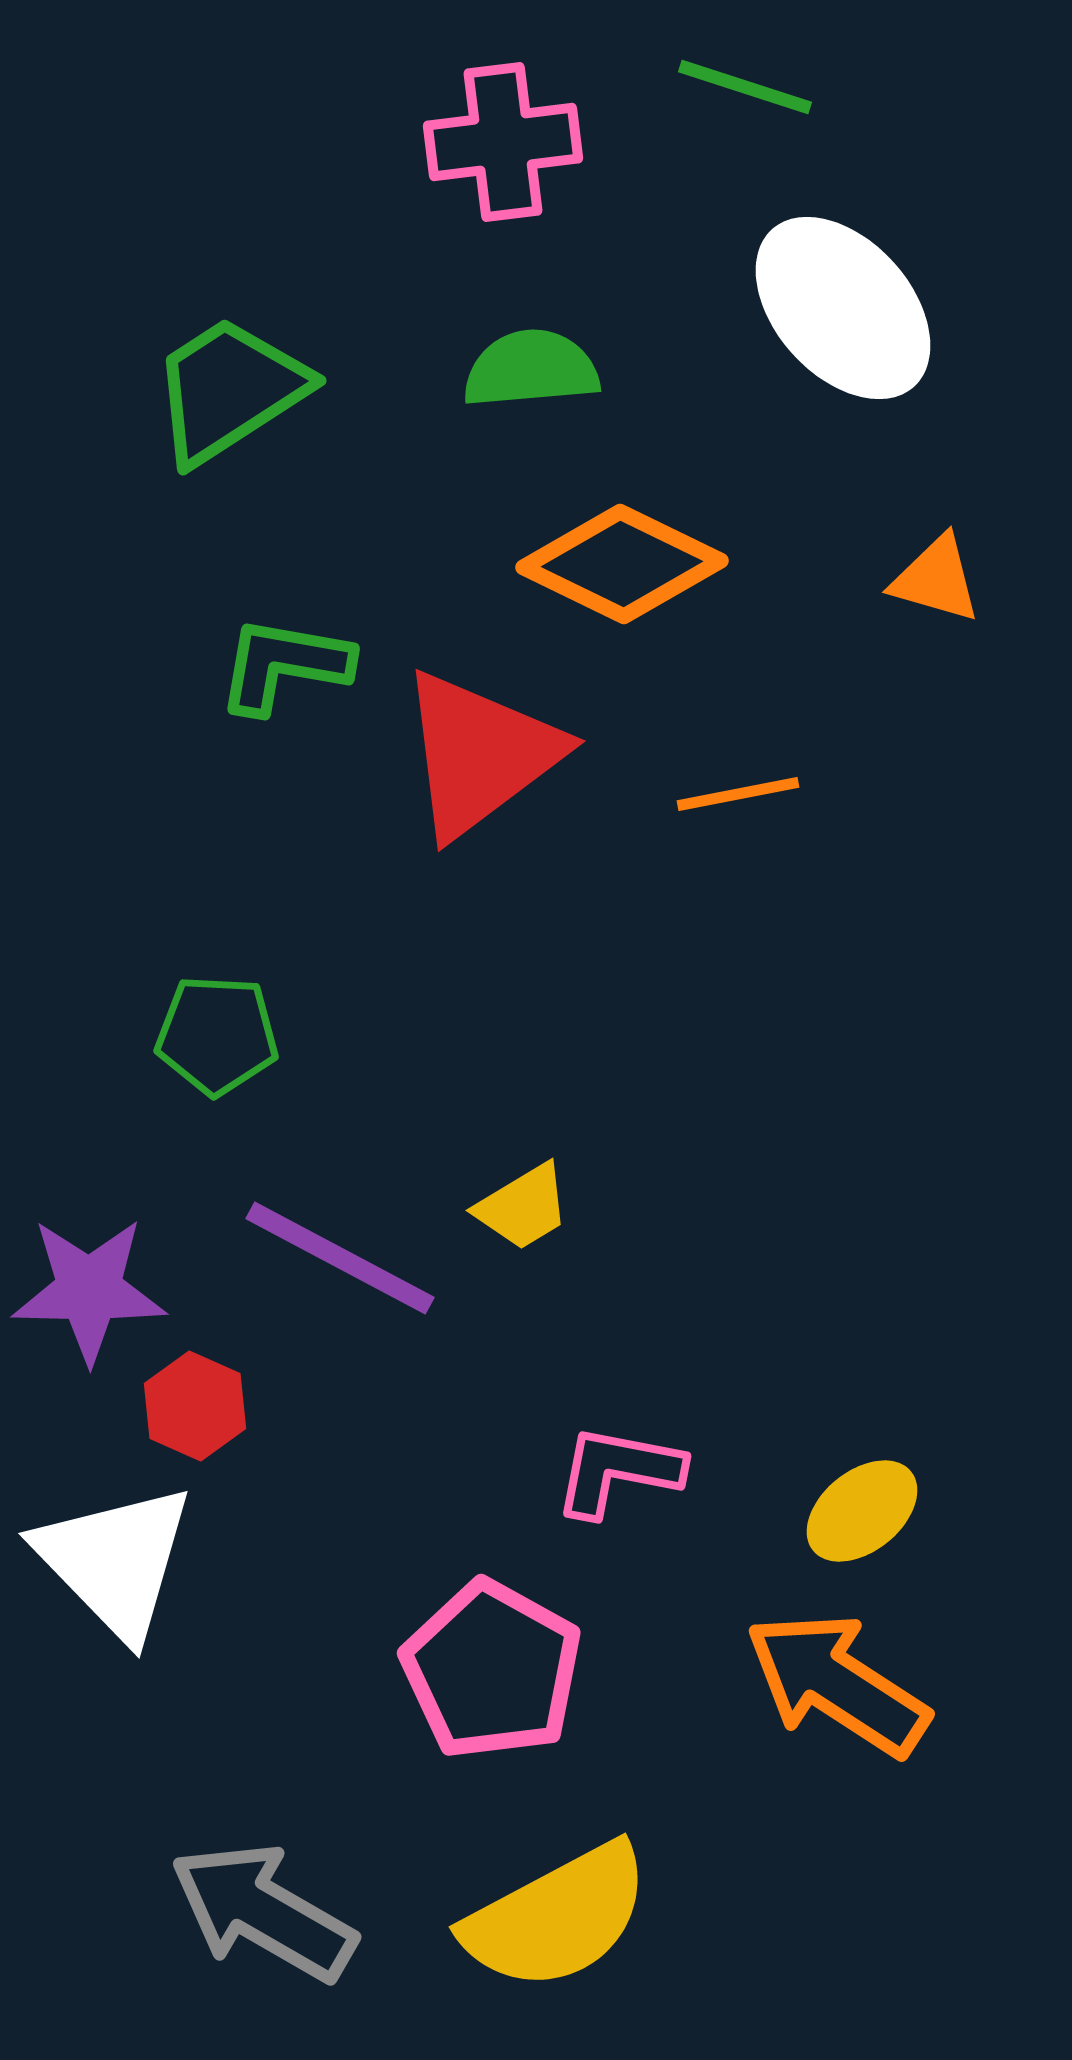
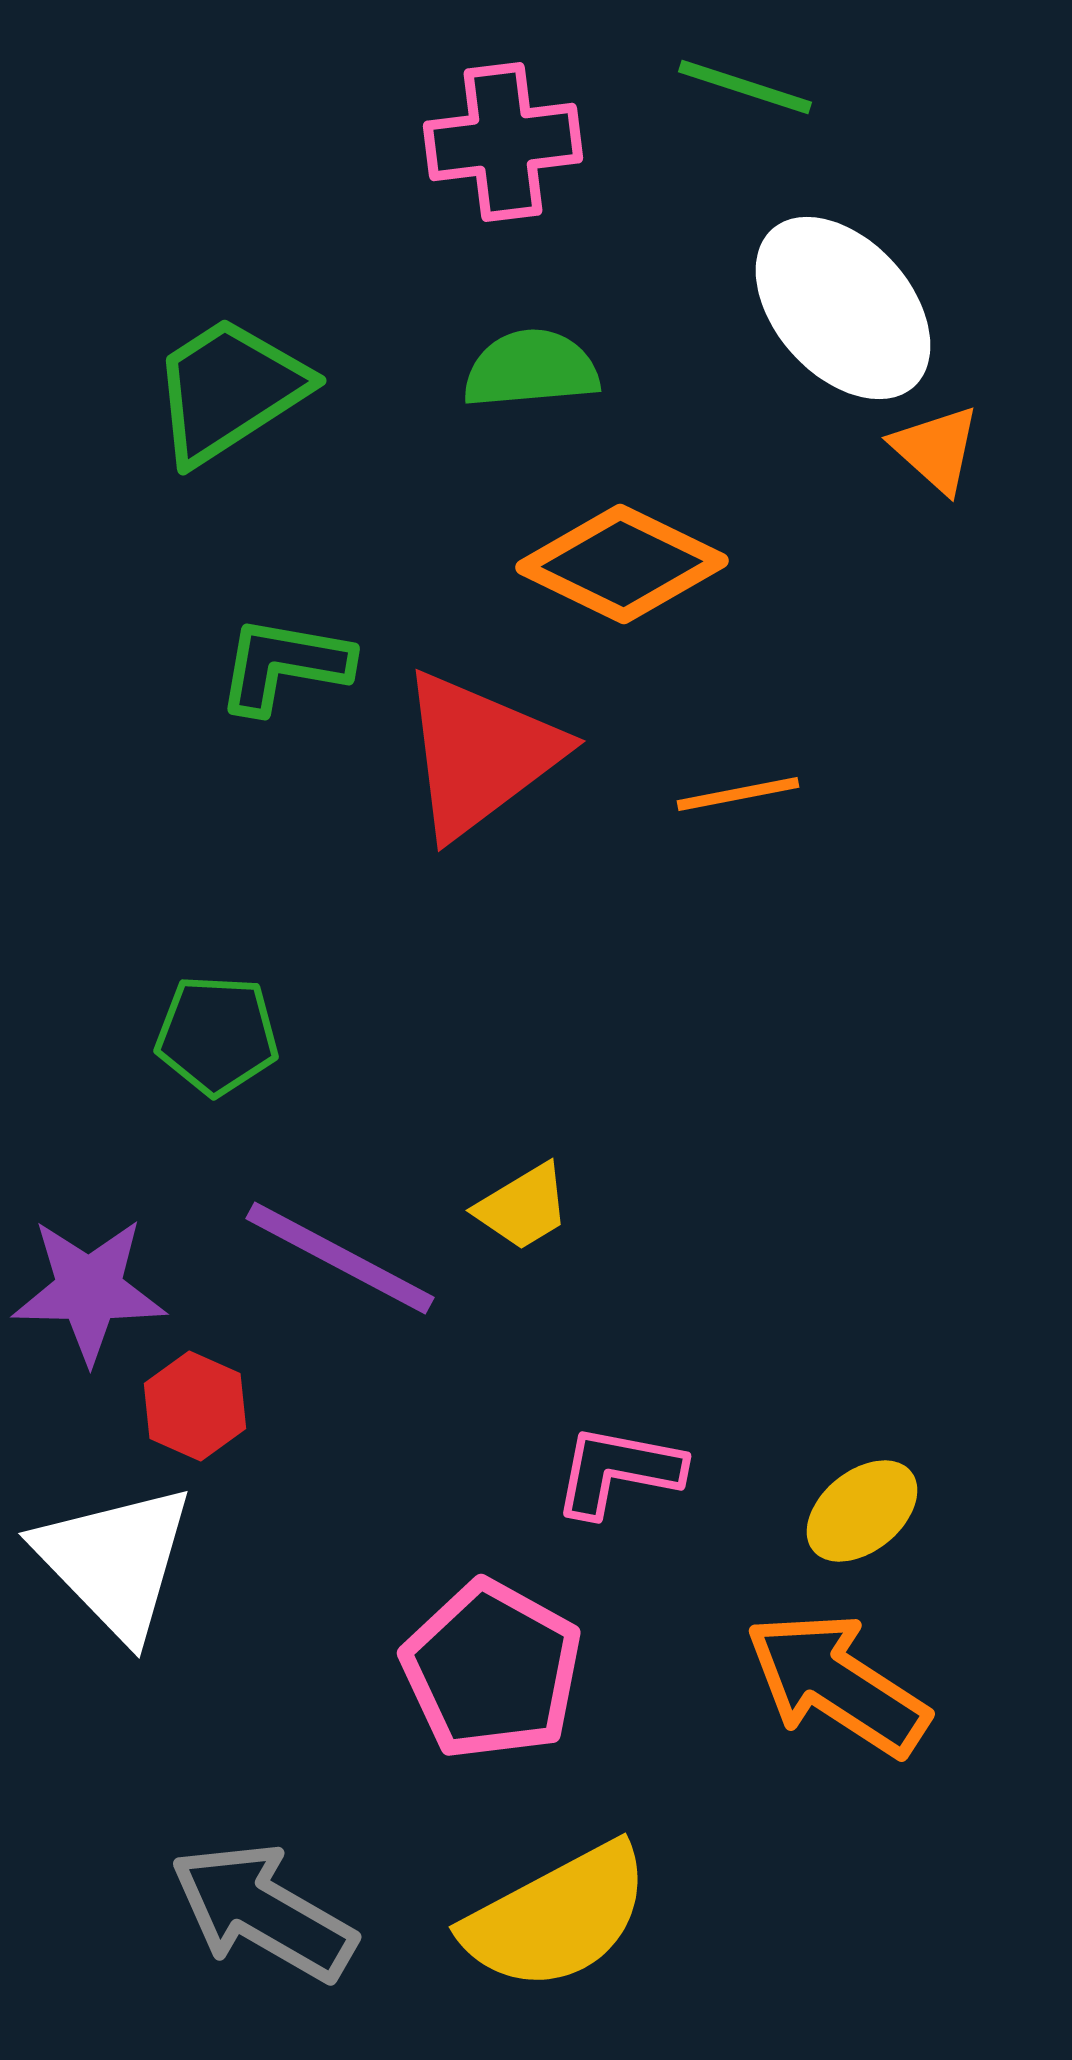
orange triangle: moved 130 px up; rotated 26 degrees clockwise
